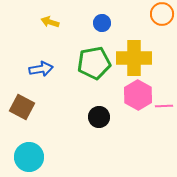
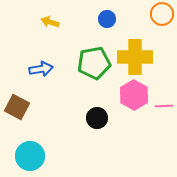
blue circle: moved 5 px right, 4 px up
yellow cross: moved 1 px right, 1 px up
pink hexagon: moved 4 px left
brown square: moved 5 px left
black circle: moved 2 px left, 1 px down
cyan circle: moved 1 px right, 1 px up
